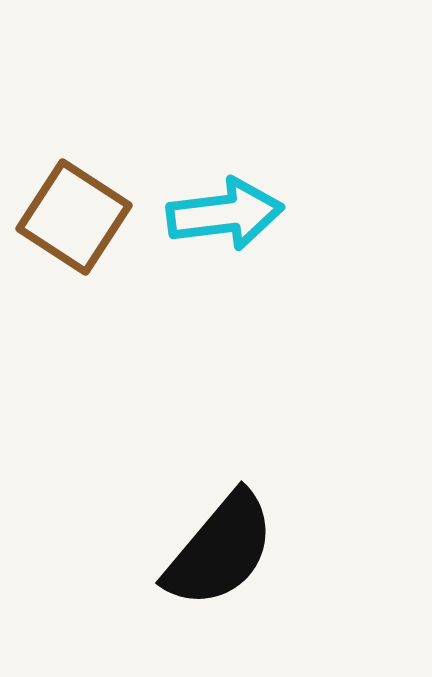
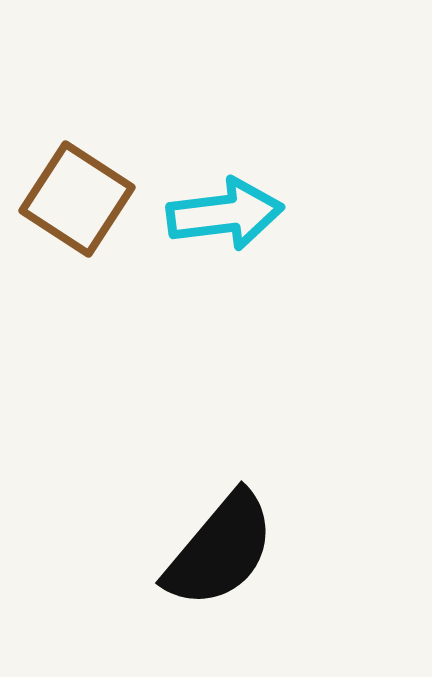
brown square: moved 3 px right, 18 px up
